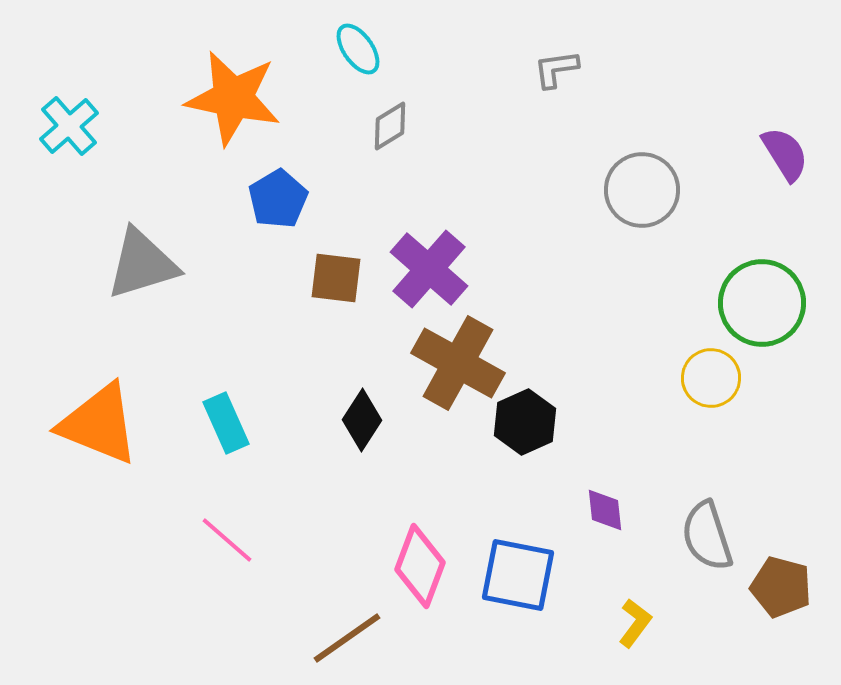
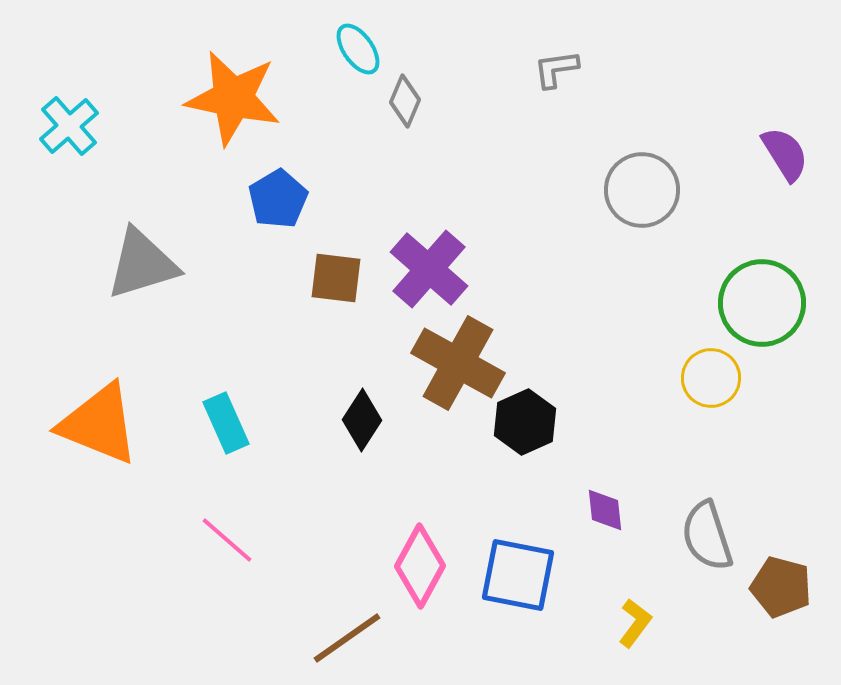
gray diamond: moved 15 px right, 25 px up; rotated 36 degrees counterclockwise
pink diamond: rotated 8 degrees clockwise
